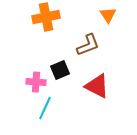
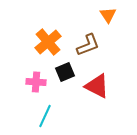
orange cross: moved 2 px right, 25 px down; rotated 28 degrees counterclockwise
black square: moved 5 px right, 2 px down
cyan line: moved 8 px down
